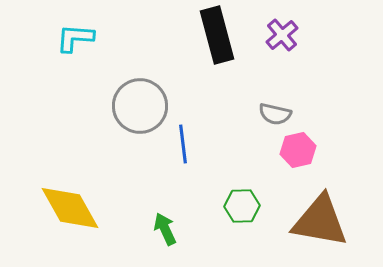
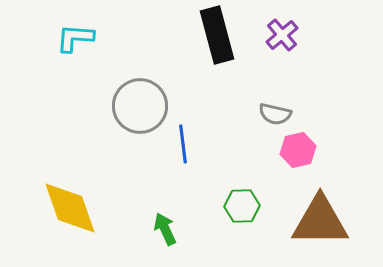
yellow diamond: rotated 10 degrees clockwise
brown triangle: rotated 10 degrees counterclockwise
